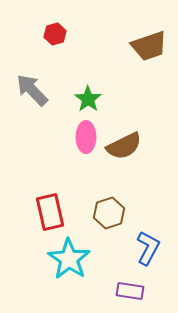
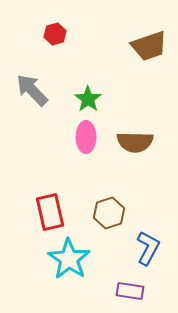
brown semicircle: moved 11 px right, 4 px up; rotated 27 degrees clockwise
